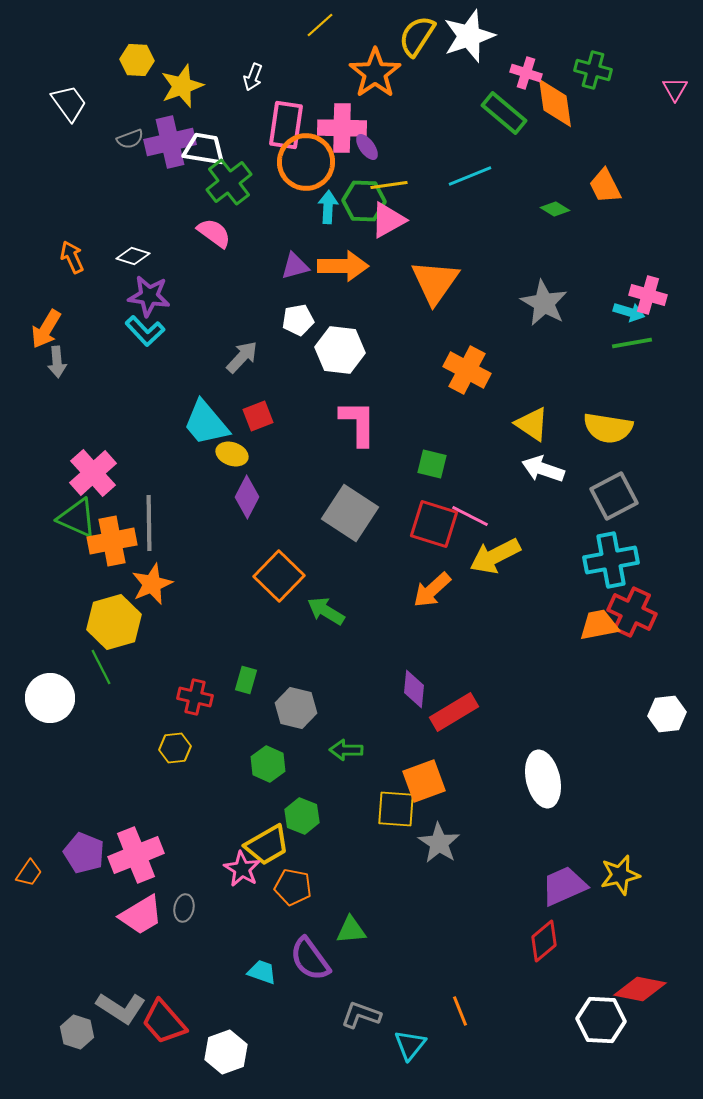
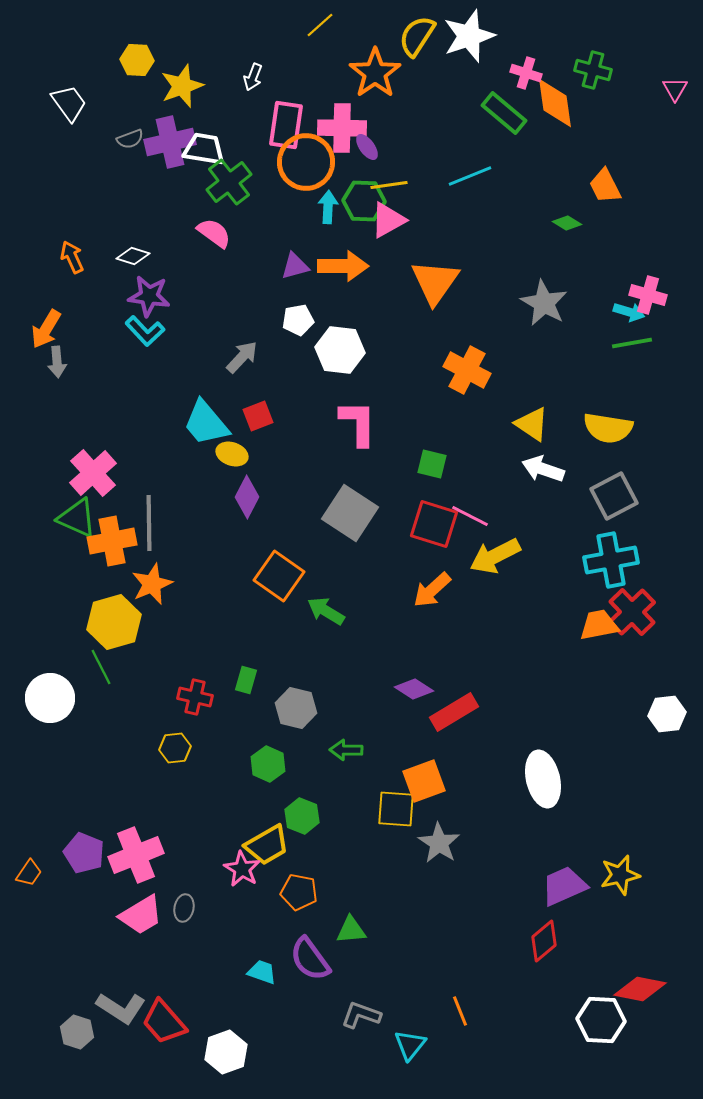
green diamond at (555, 209): moved 12 px right, 14 px down
orange square at (279, 576): rotated 9 degrees counterclockwise
red cross at (632, 612): rotated 21 degrees clockwise
purple diamond at (414, 689): rotated 63 degrees counterclockwise
orange pentagon at (293, 887): moved 6 px right, 5 px down
